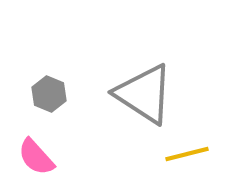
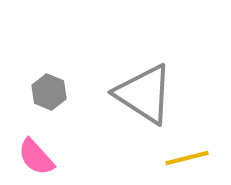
gray hexagon: moved 2 px up
yellow line: moved 4 px down
